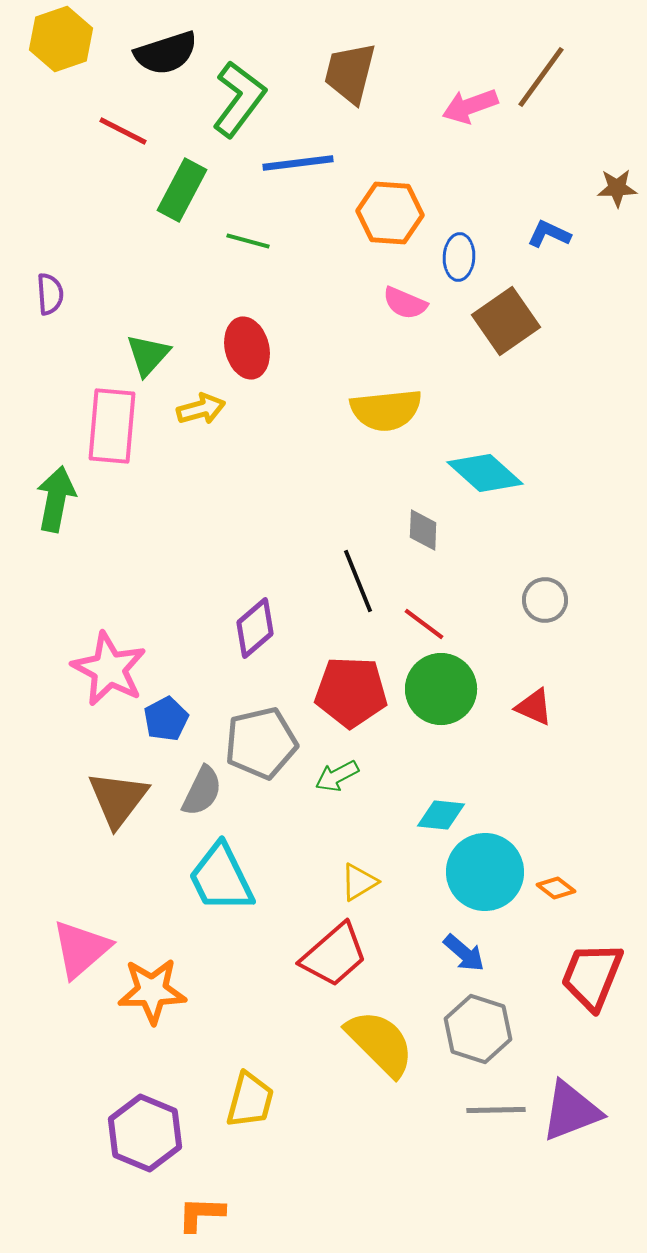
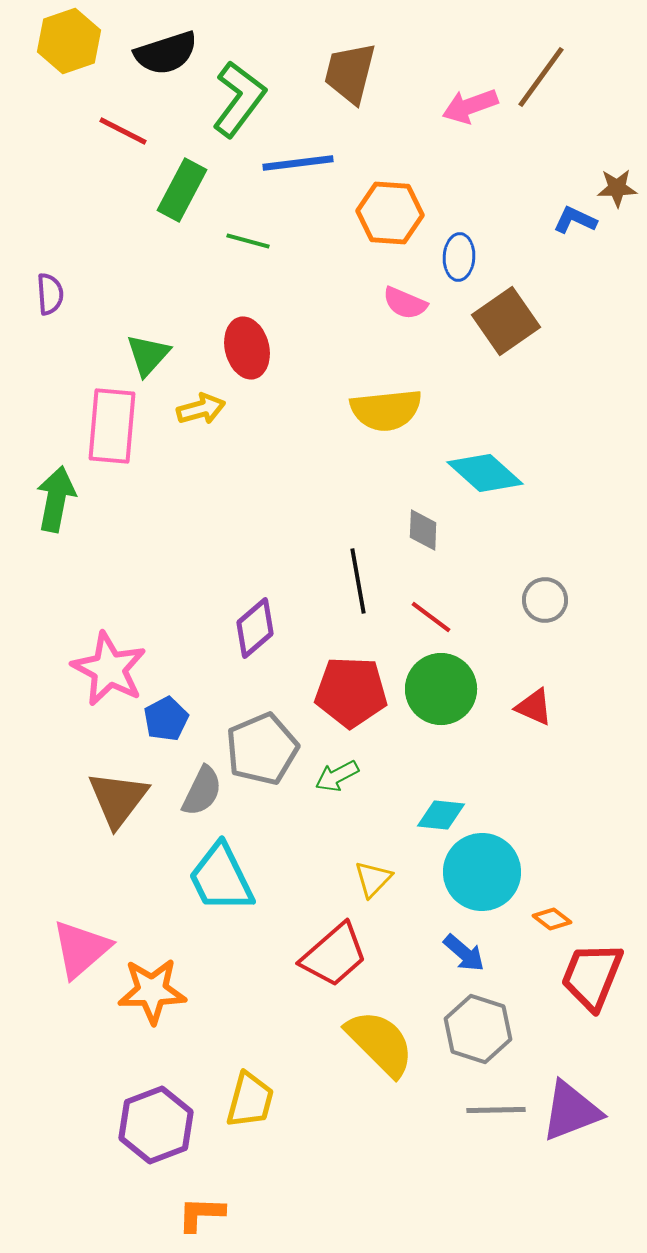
yellow hexagon at (61, 39): moved 8 px right, 2 px down
blue L-shape at (549, 234): moved 26 px right, 14 px up
black line at (358, 581): rotated 12 degrees clockwise
red line at (424, 624): moved 7 px right, 7 px up
gray pentagon at (261, 743): moved 1 px right, 6 px down; rotated 10 degrees counterclockwise
cyan circle at (485, 872): moved 3 px left
yellow triangle at (359, 882): moved 14 px right, 3 px up; rotated 15 degrees counterclockwise
orange diamond at (556, 888): moved 4 px left, 31 px down
purple hexagon at (145, 1133): moved 11 px right, 8 px up; rotated 16 degrees clockwise
